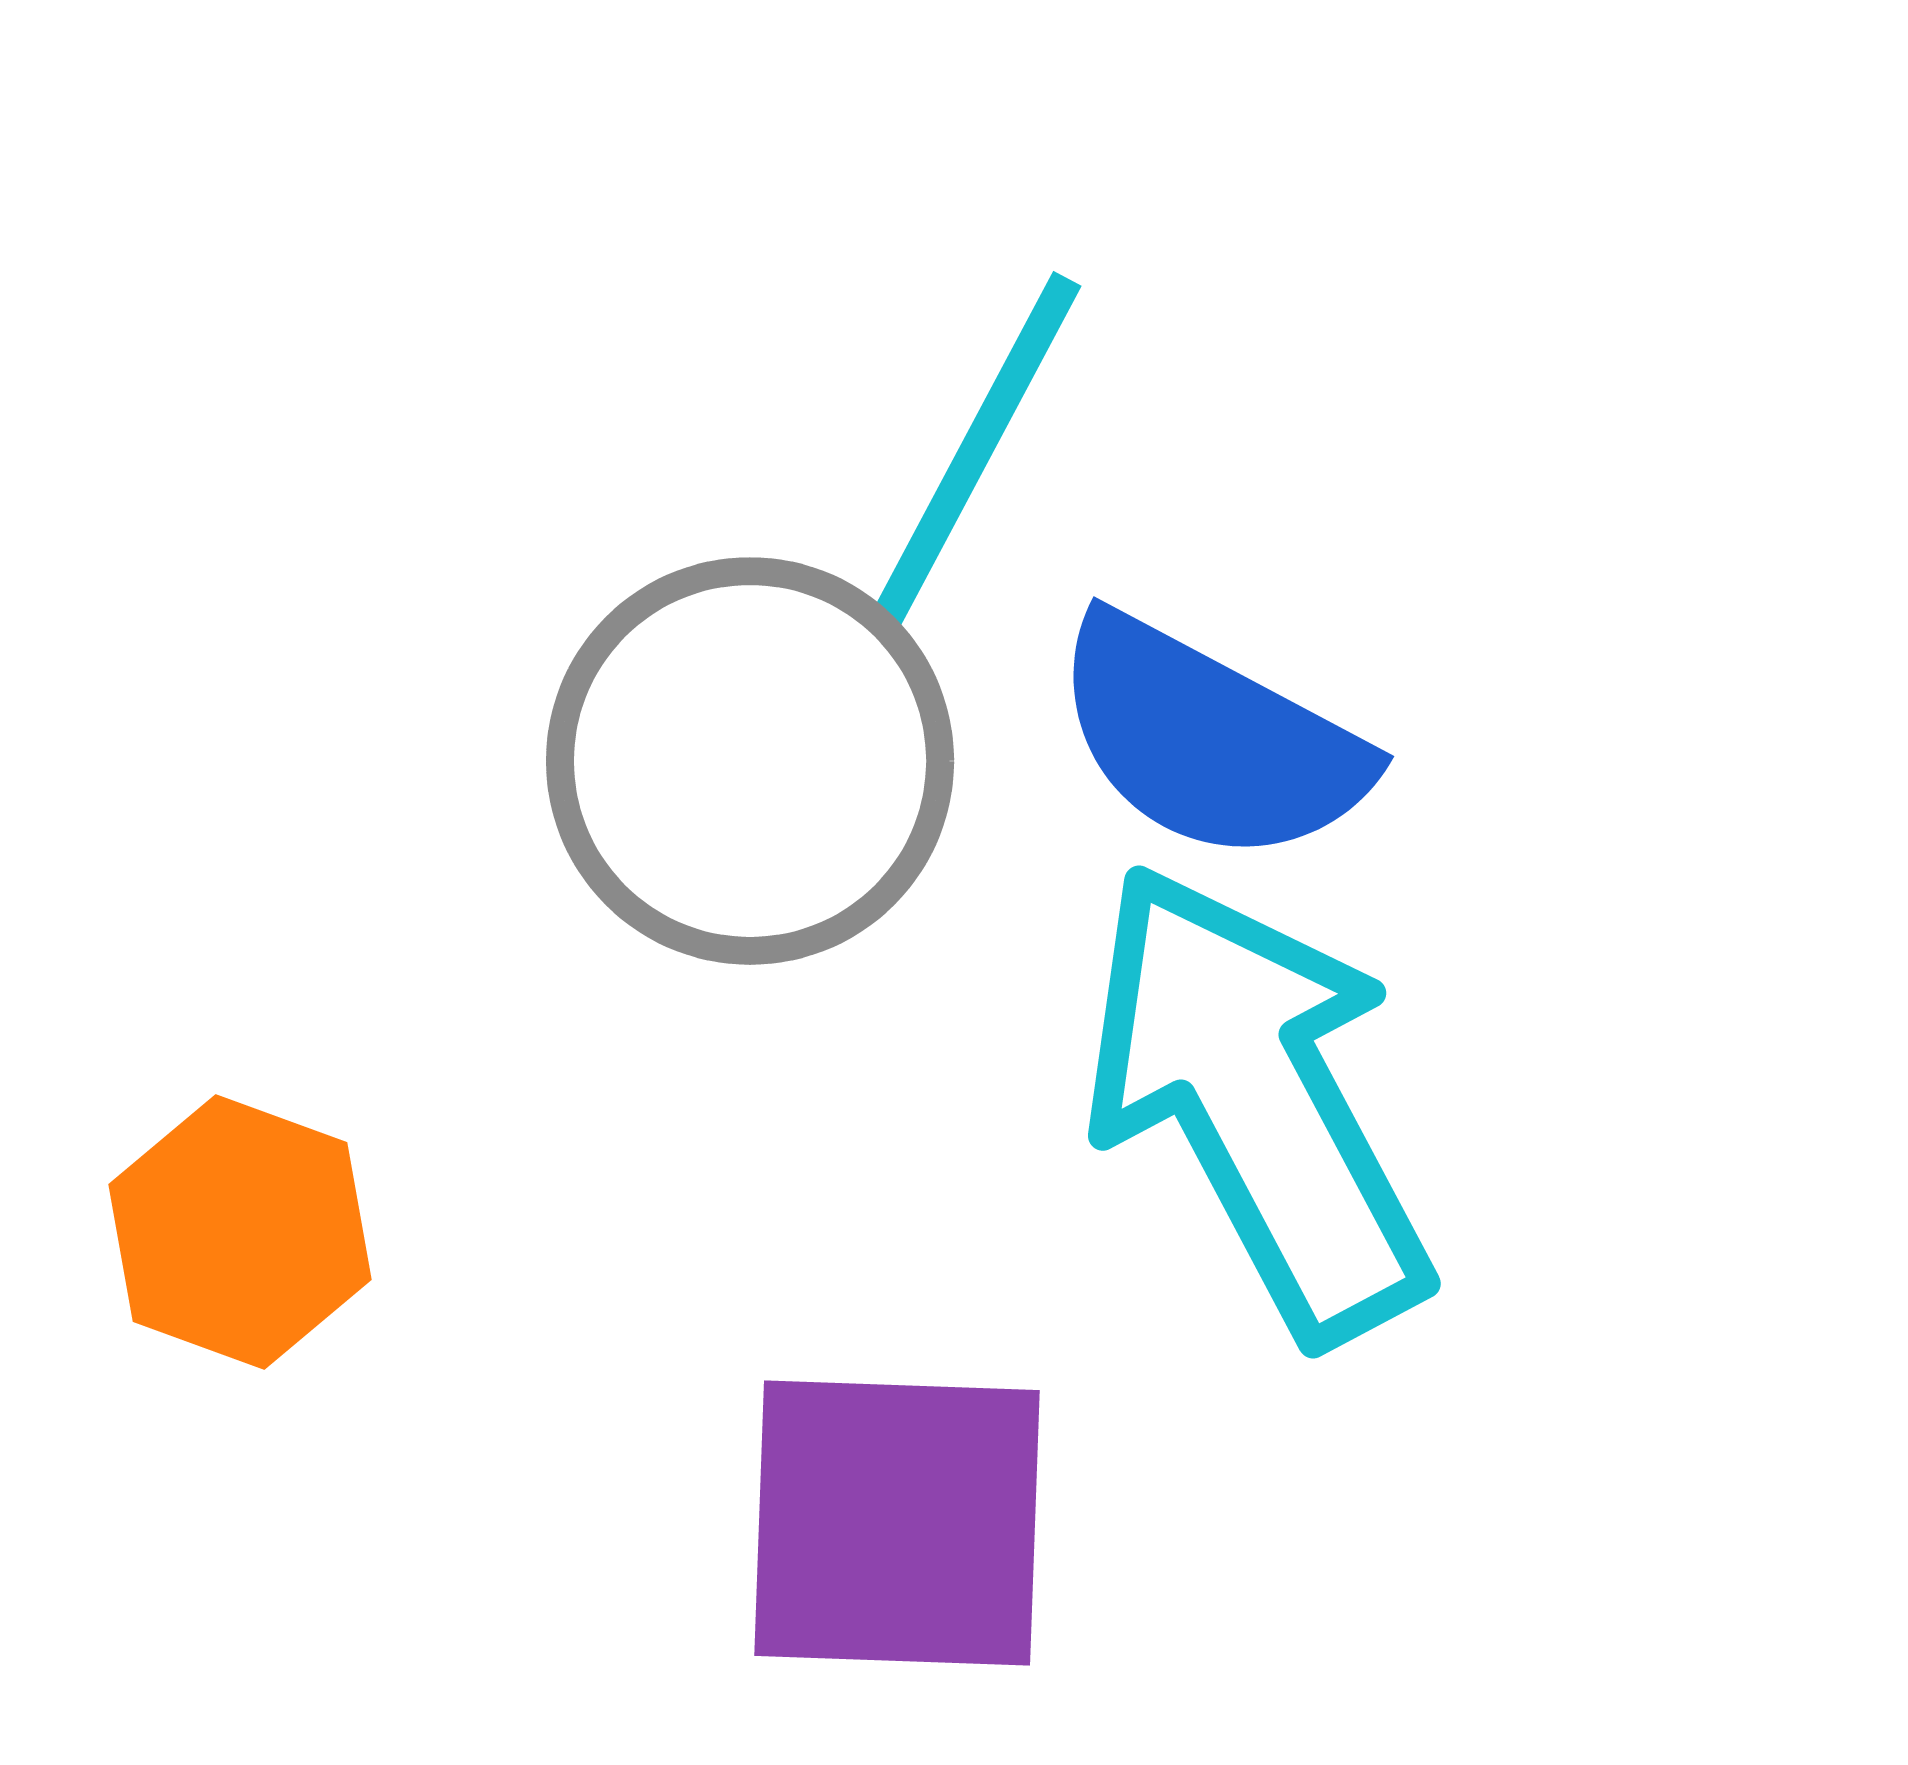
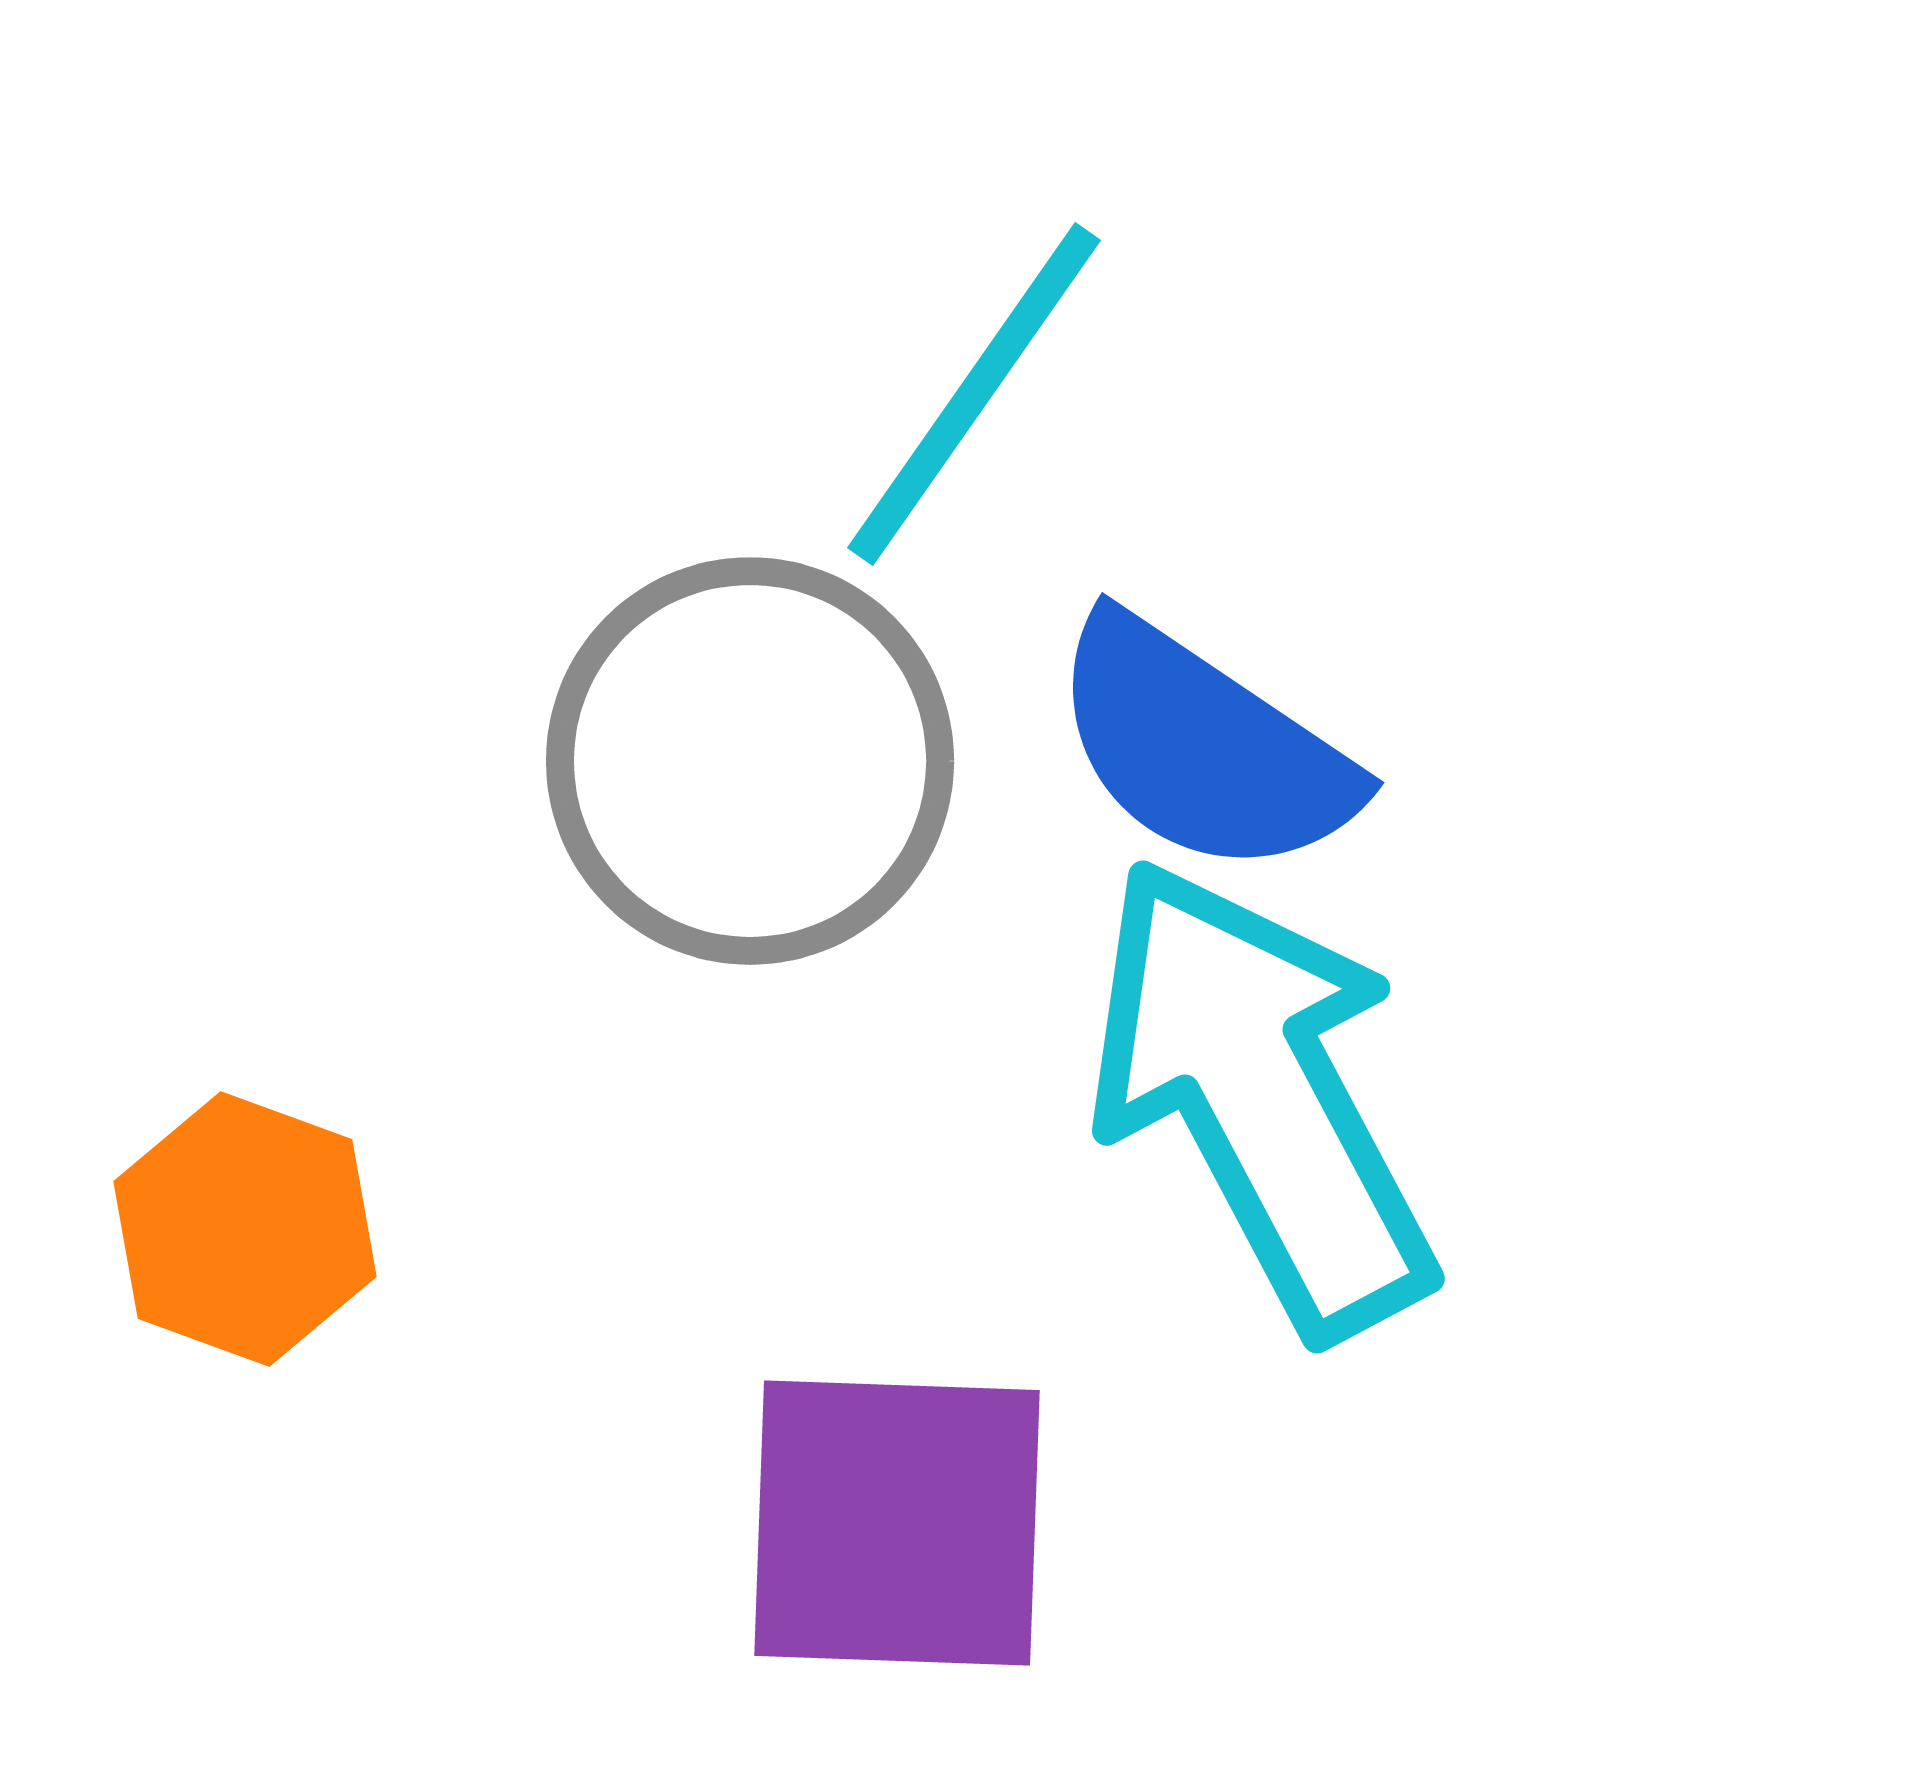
cyan line: moved 60 px up; rotated 7 degrees clockwise
blue semicircle: moved 7 px left, 7 px down; rotated 6 degrees clockwise
cyan arrow: moved 4 px right, 5 px up
orange hexagon: moved 5 px right, 3 px up
